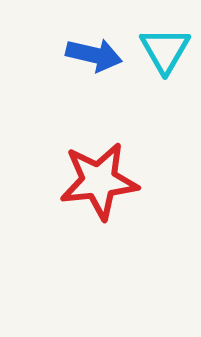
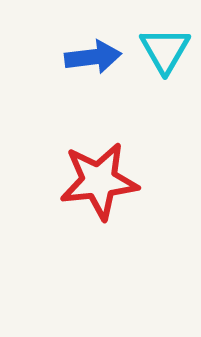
blue arrow: moved 1 px left, 2 px down; rotated 20 degrees counterclockwise
